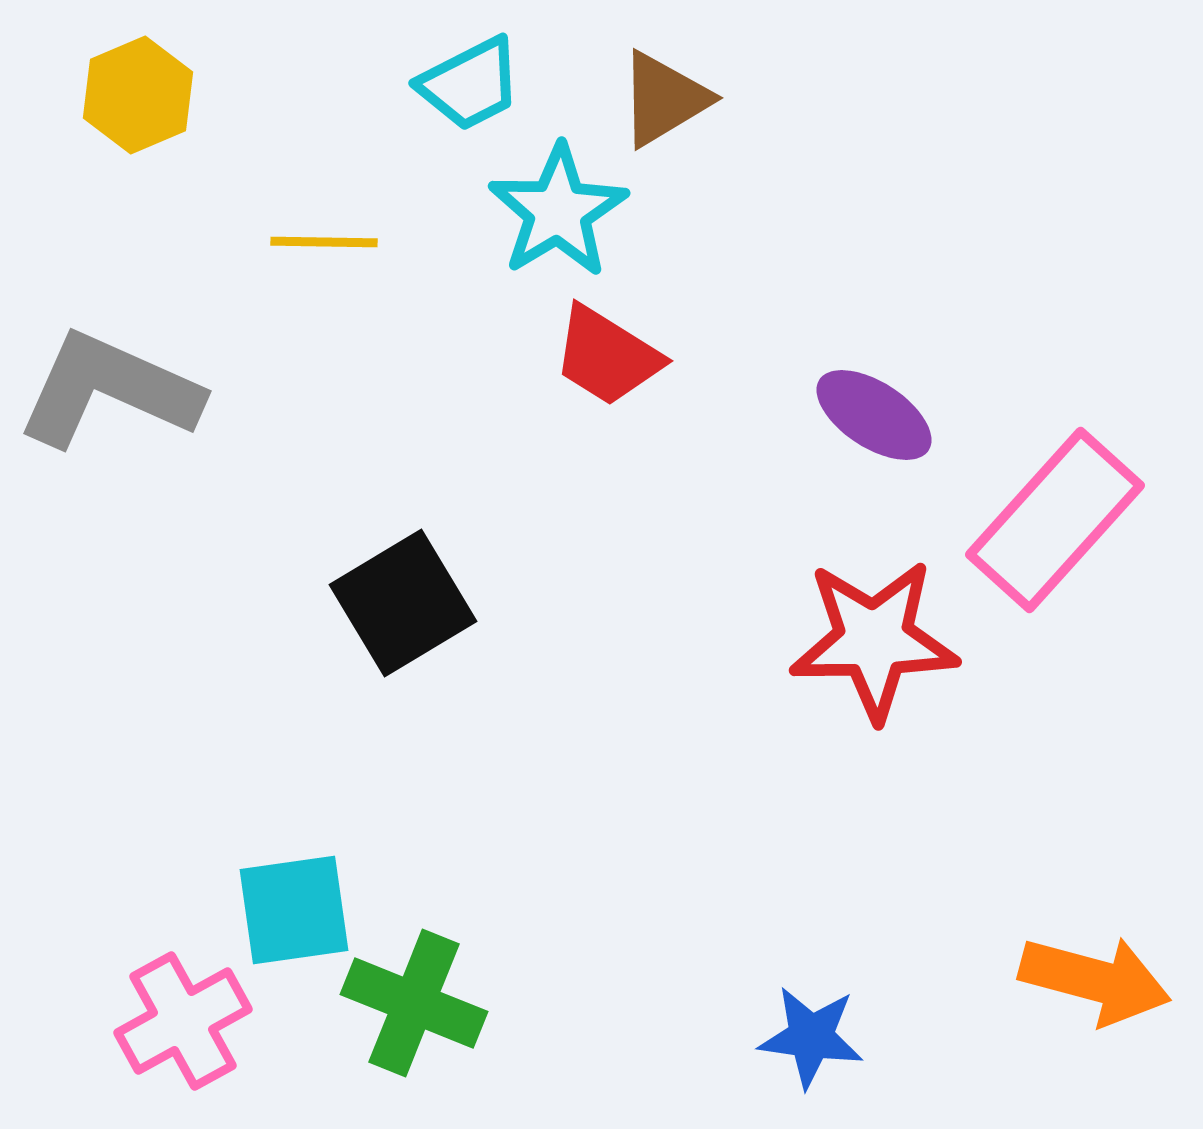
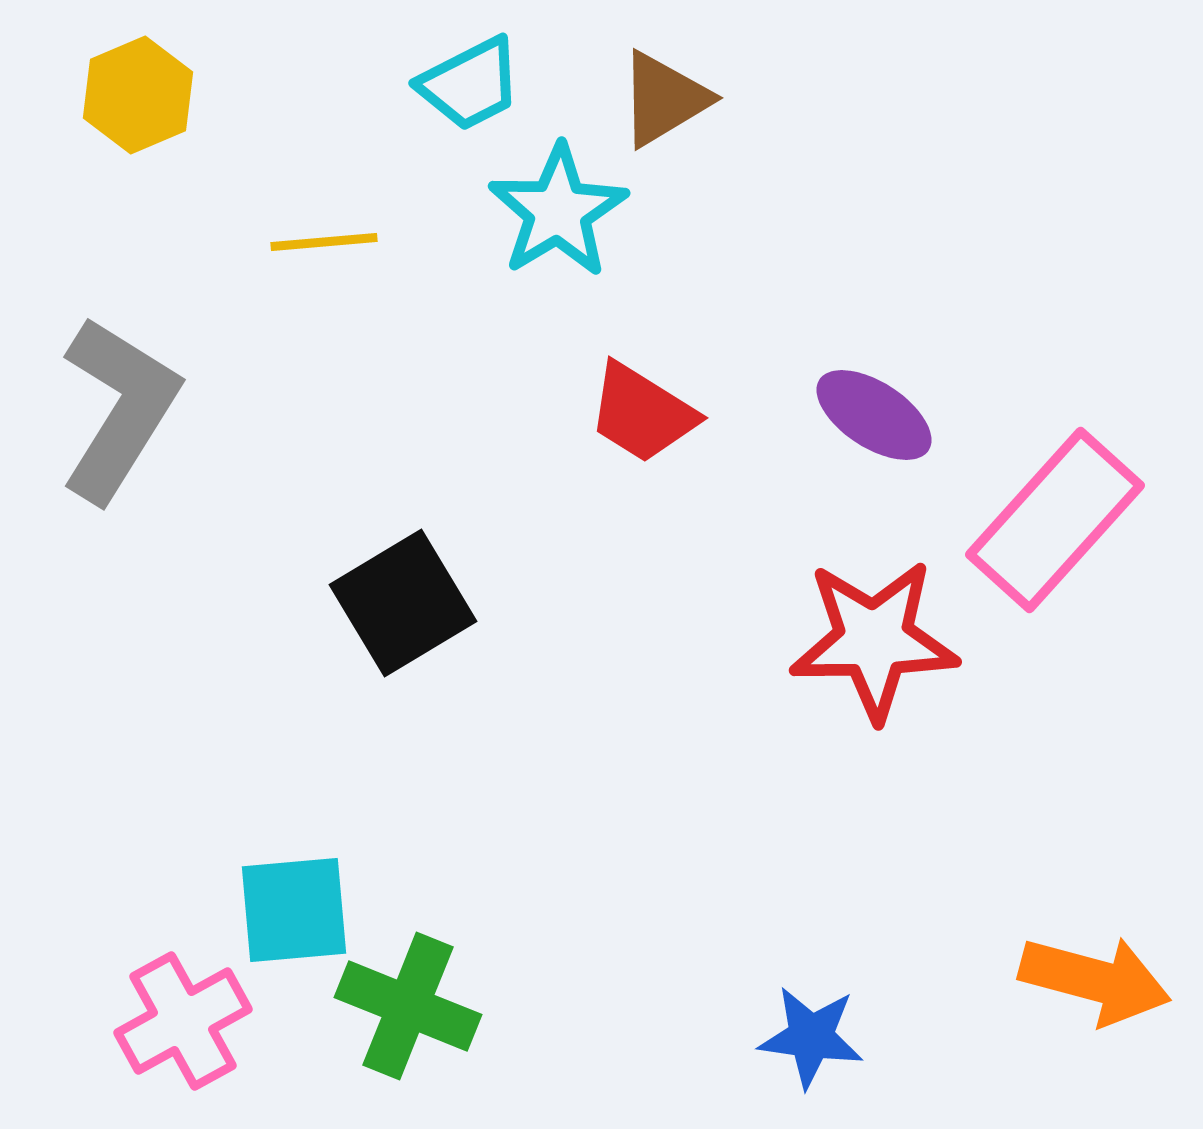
yellow line: rotated 6 degrees counterclockwise
red trapezoid: moved 35 px right, 57 px down
gray L-shape: moved 10 px right, 19 px down; rotated 98 degrees clockwise
cyan square: rotated 3 degrees clockwise
green cross: moved 6 px left, 3 px down
